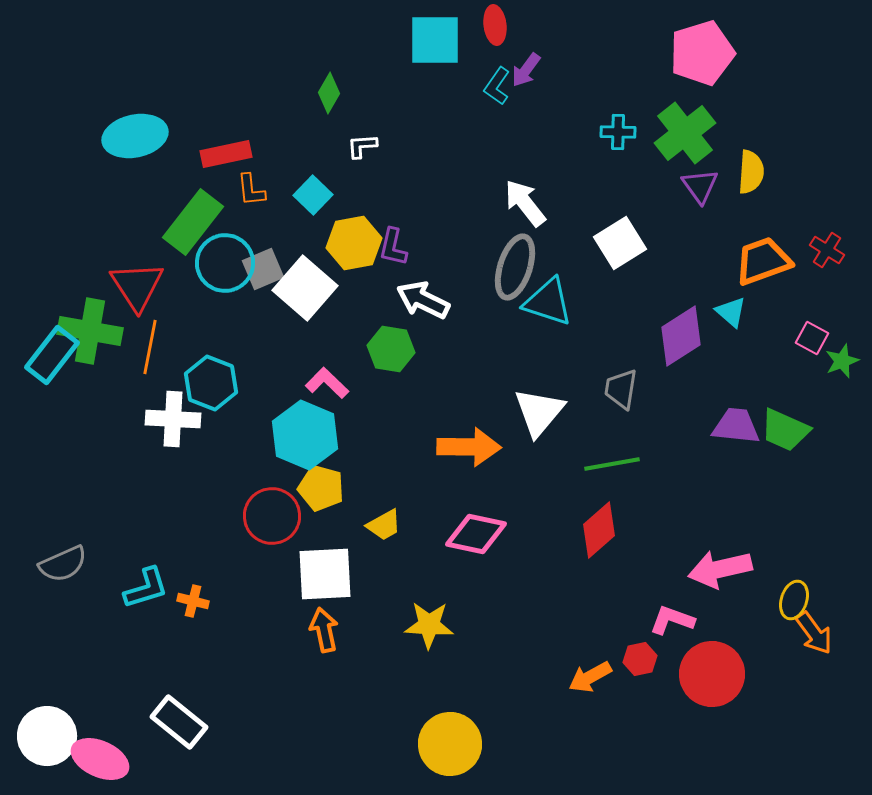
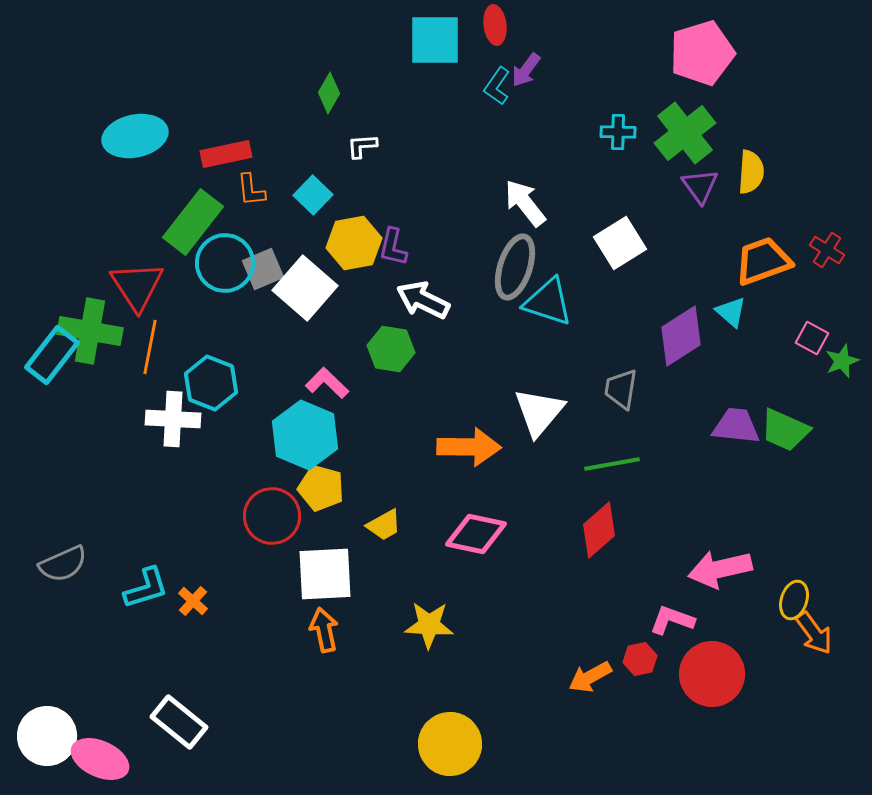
orange cross at (193, 601): rotated 28 degrees clockwise
